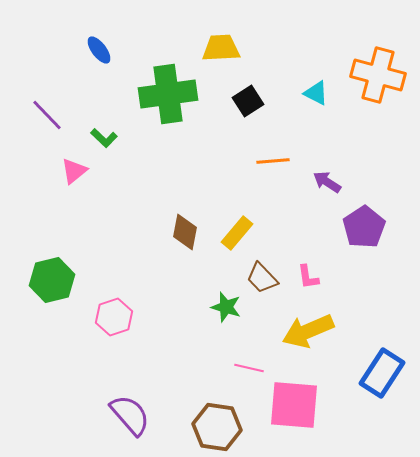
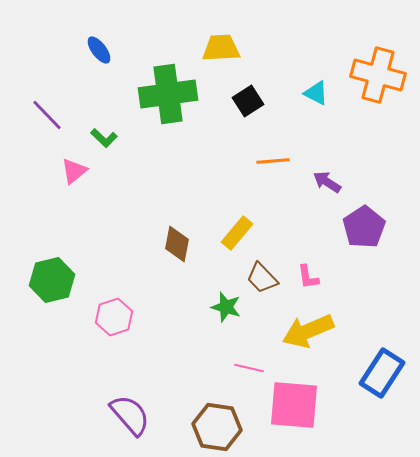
brown diamond: moved 8 px left, 12 px down
